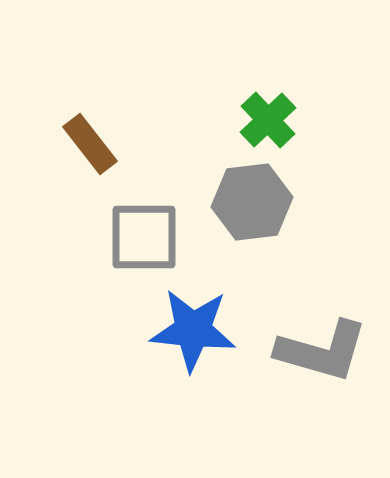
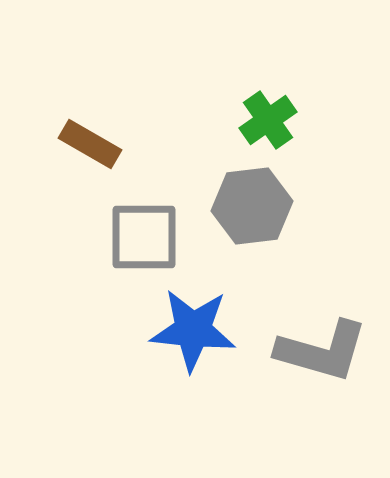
green cross: rotated 8 degrees clockwise
brown rectangle: rotated 22 degrees counterclockwise
gray hexagon: moved 4 px down
